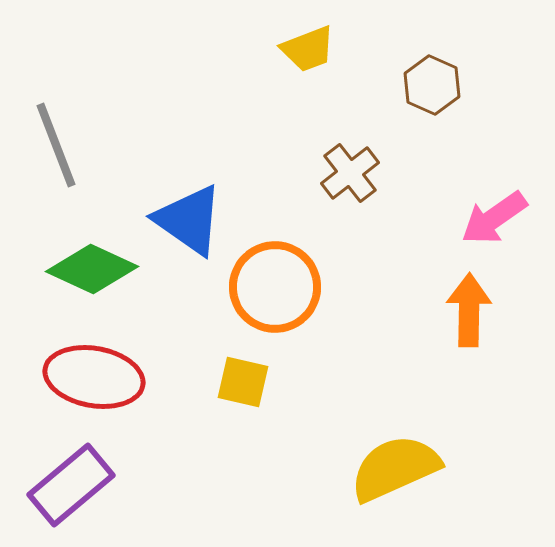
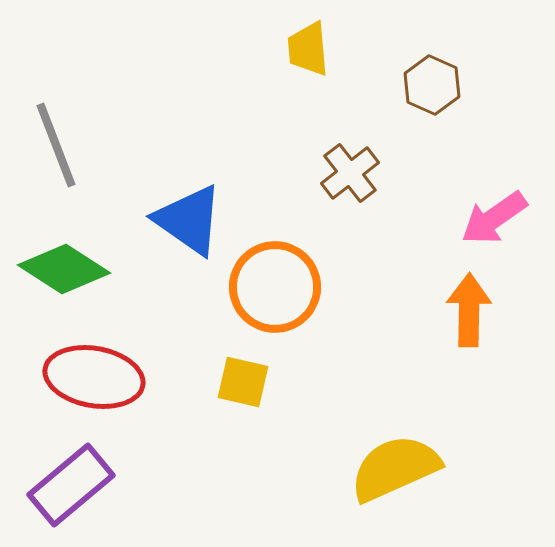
yellow trapezoid: rotated 106 degrees clockwise
green diamond: moved 28 px left; rotated 8 degrees clockwise
